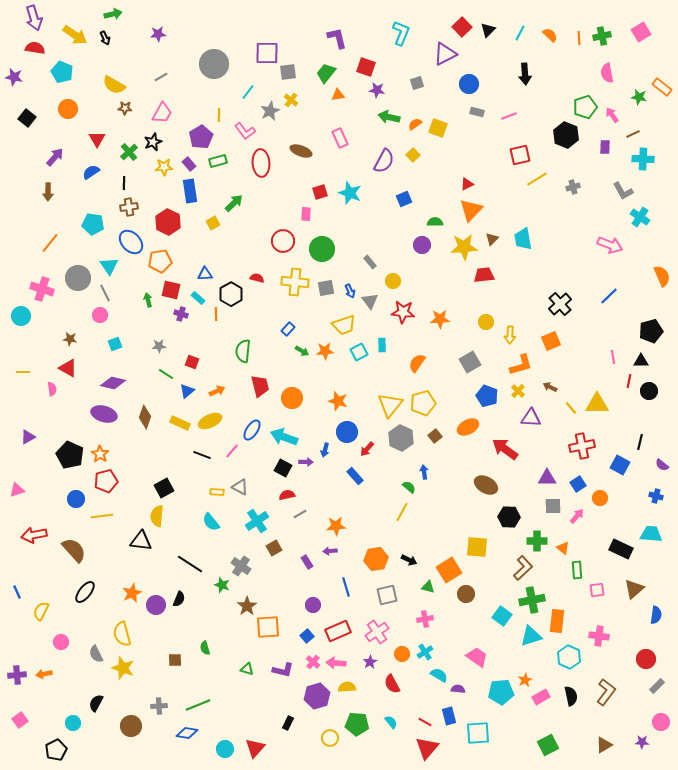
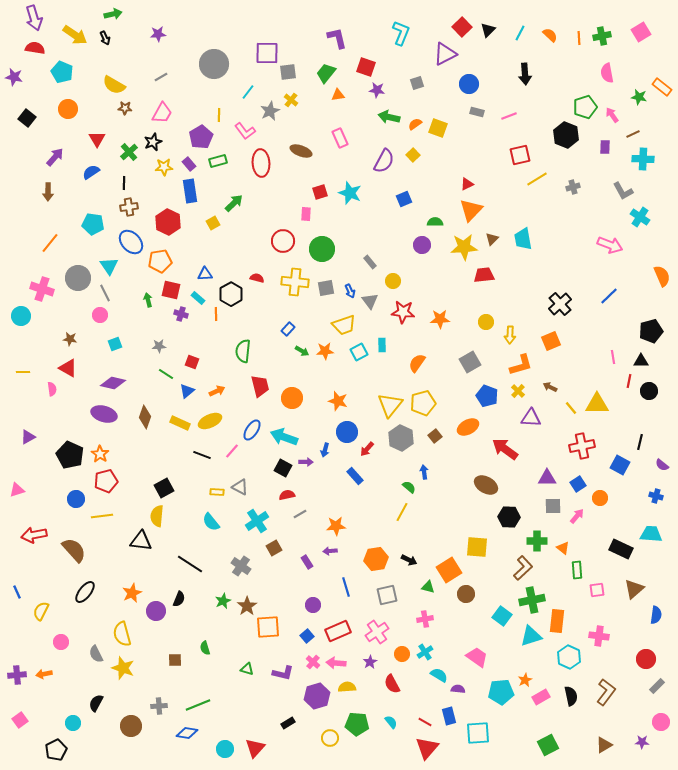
green star at (222, 585): moved 1 px right, 16 px down; rotated 28 degrees clockwise
purple circle at (156, 605): moved 6 px down
purple L-shape at (283, 670): moved 3 px down
black rectangle at (288, 723): rotated 32 degrees clockwise
